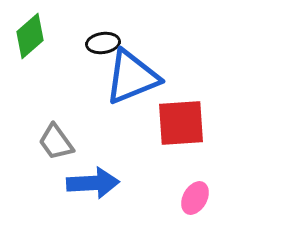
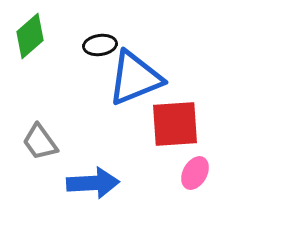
black ellipse: moved 3 px left, 2 px down
blue triangle: moved 3 px right, 1 px down
red square: moved 6 px left, 1 px down
gray trapezoid: moved 16 px left
pink ellipse: moved 25 px up
